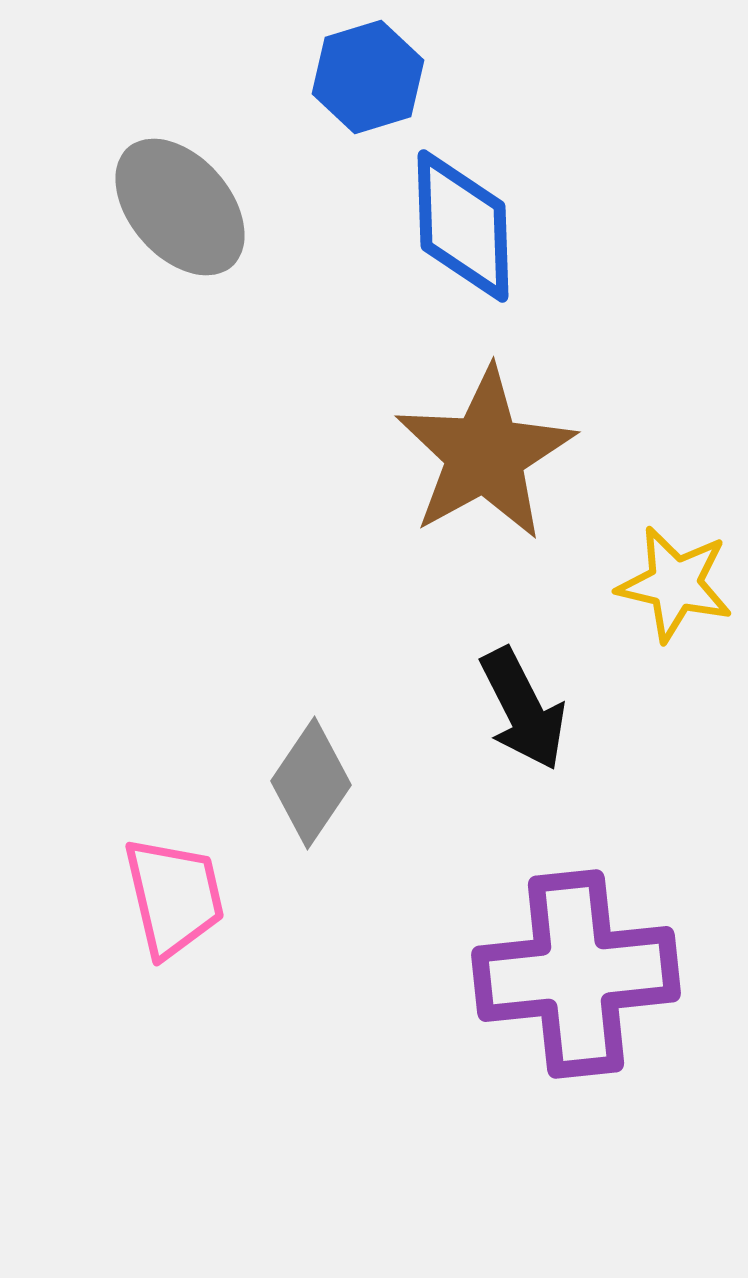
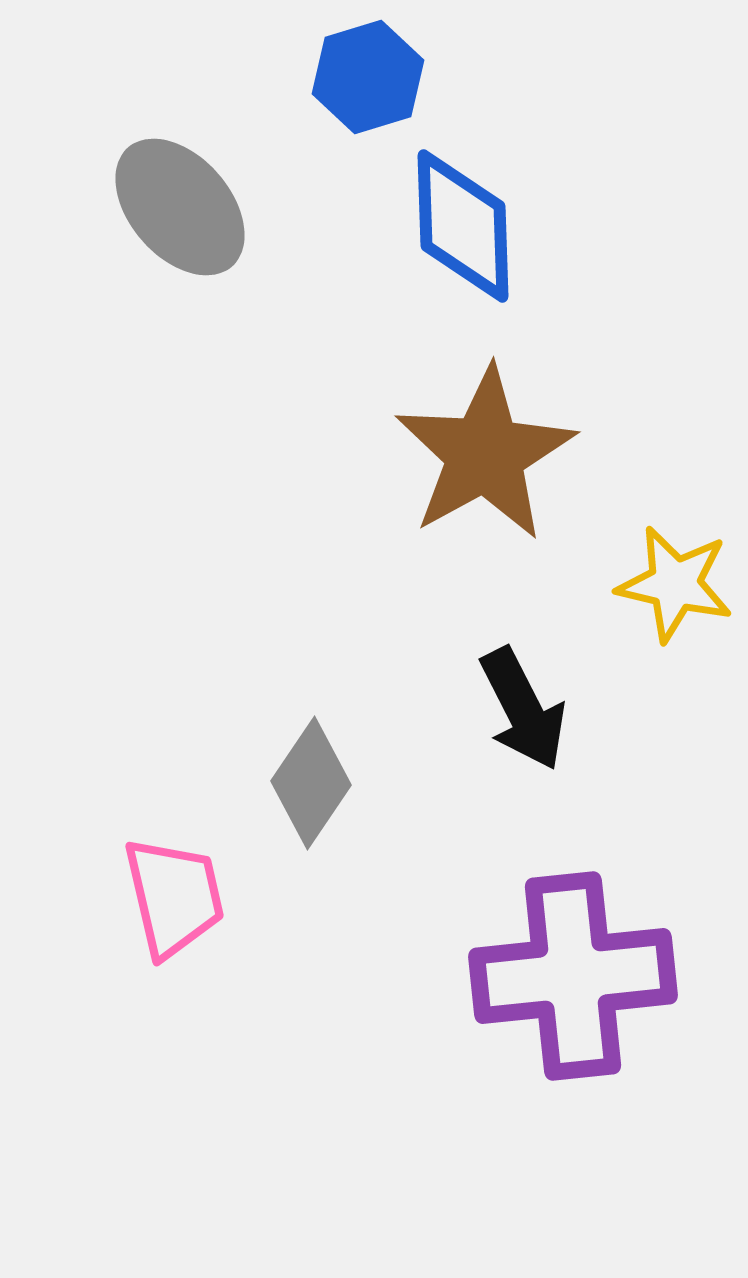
purple cross: moved 3 px left, 2 px down
